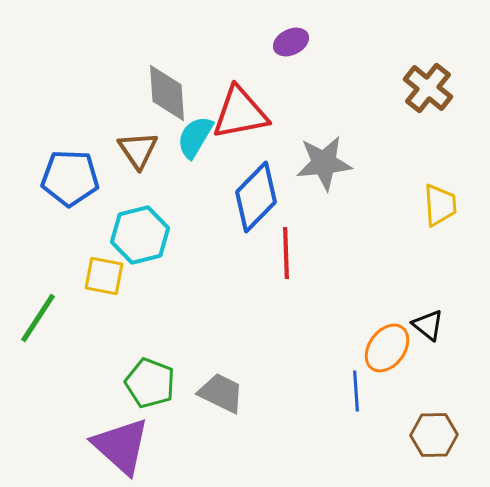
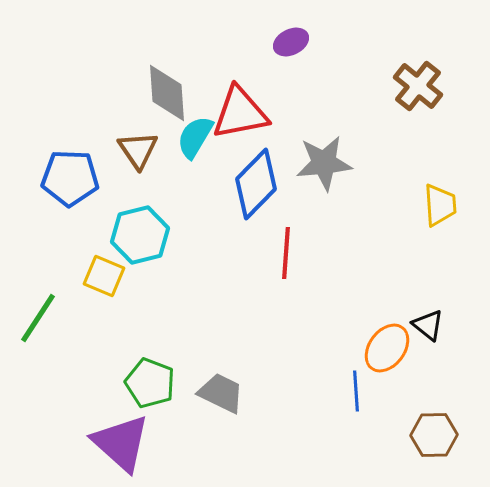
brown cross: moved 10 px left, 2 px up
blue diamond: moved 13 px up
red line: rotated 6 degrees clockwise
yellow square: rotated 12 degrees clockwise
purple triangle: moved 3 px up
